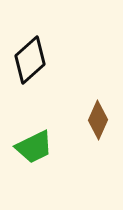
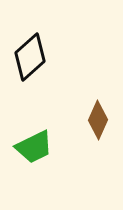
black diamond: moved 3 px up
